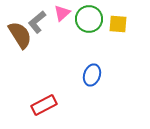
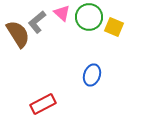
pink triangle: rotated 36 degrees counterclockwise
green circle: moved 2 px up
yellow square: moved 4 px left, 3 px down; rotated 18 degrees clockwise
brown semicircle: moved 2 px left, 1 px up
red rectangle: moved 1 px left, 1 px up
